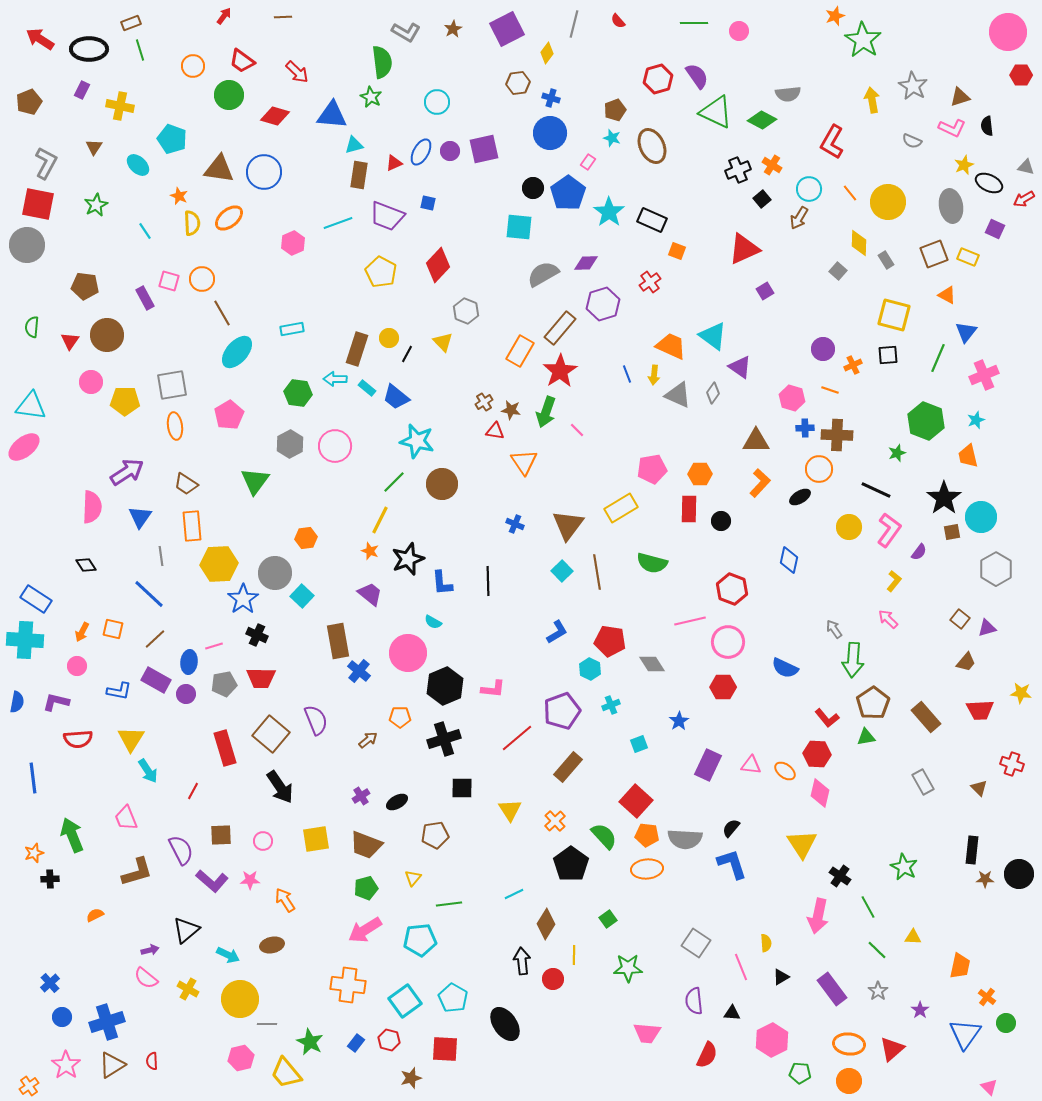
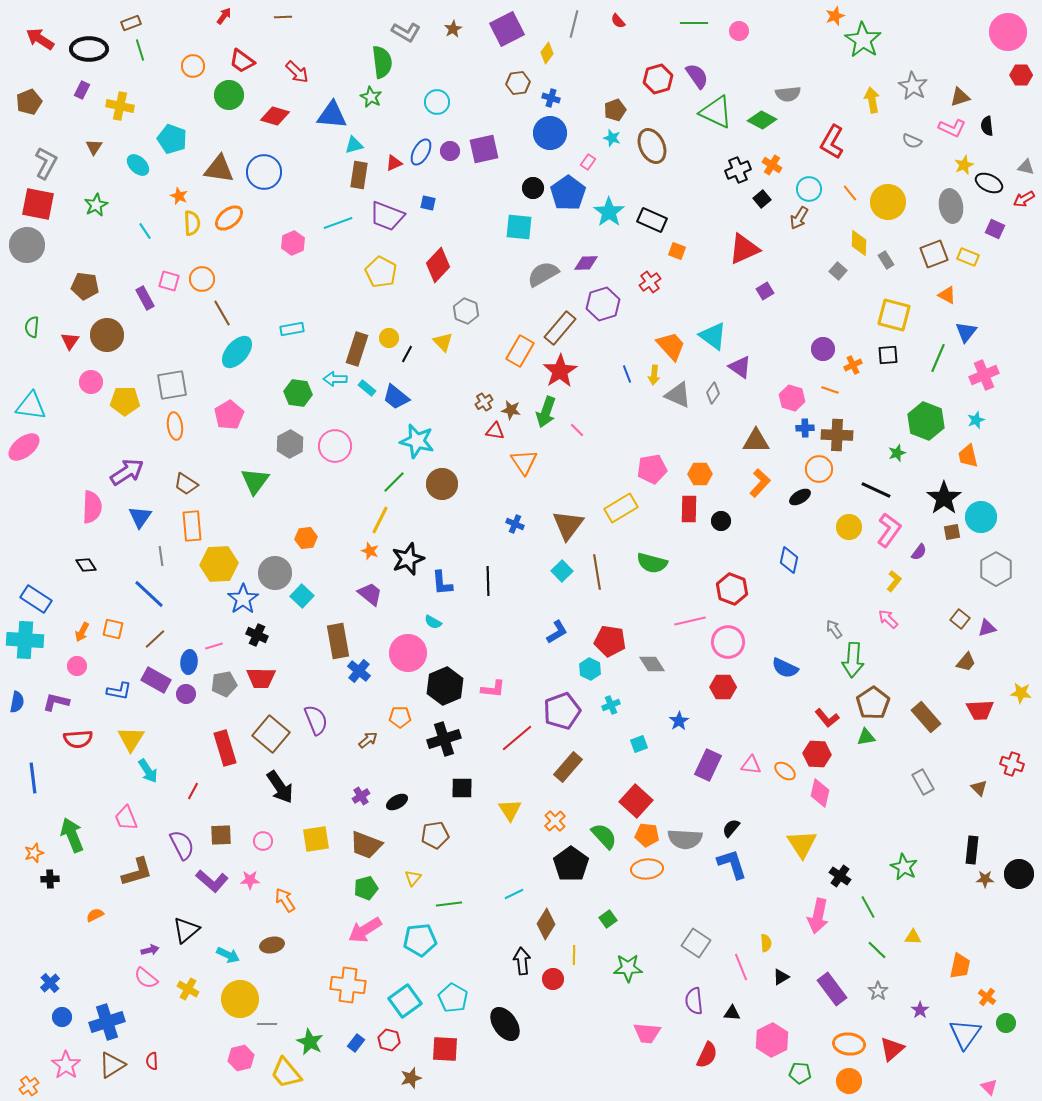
orange trapezoid at (671, 346): rotated 24 degrees clockwise
purple semicircle at (181, 850): moved 1 px right, 5 px up
